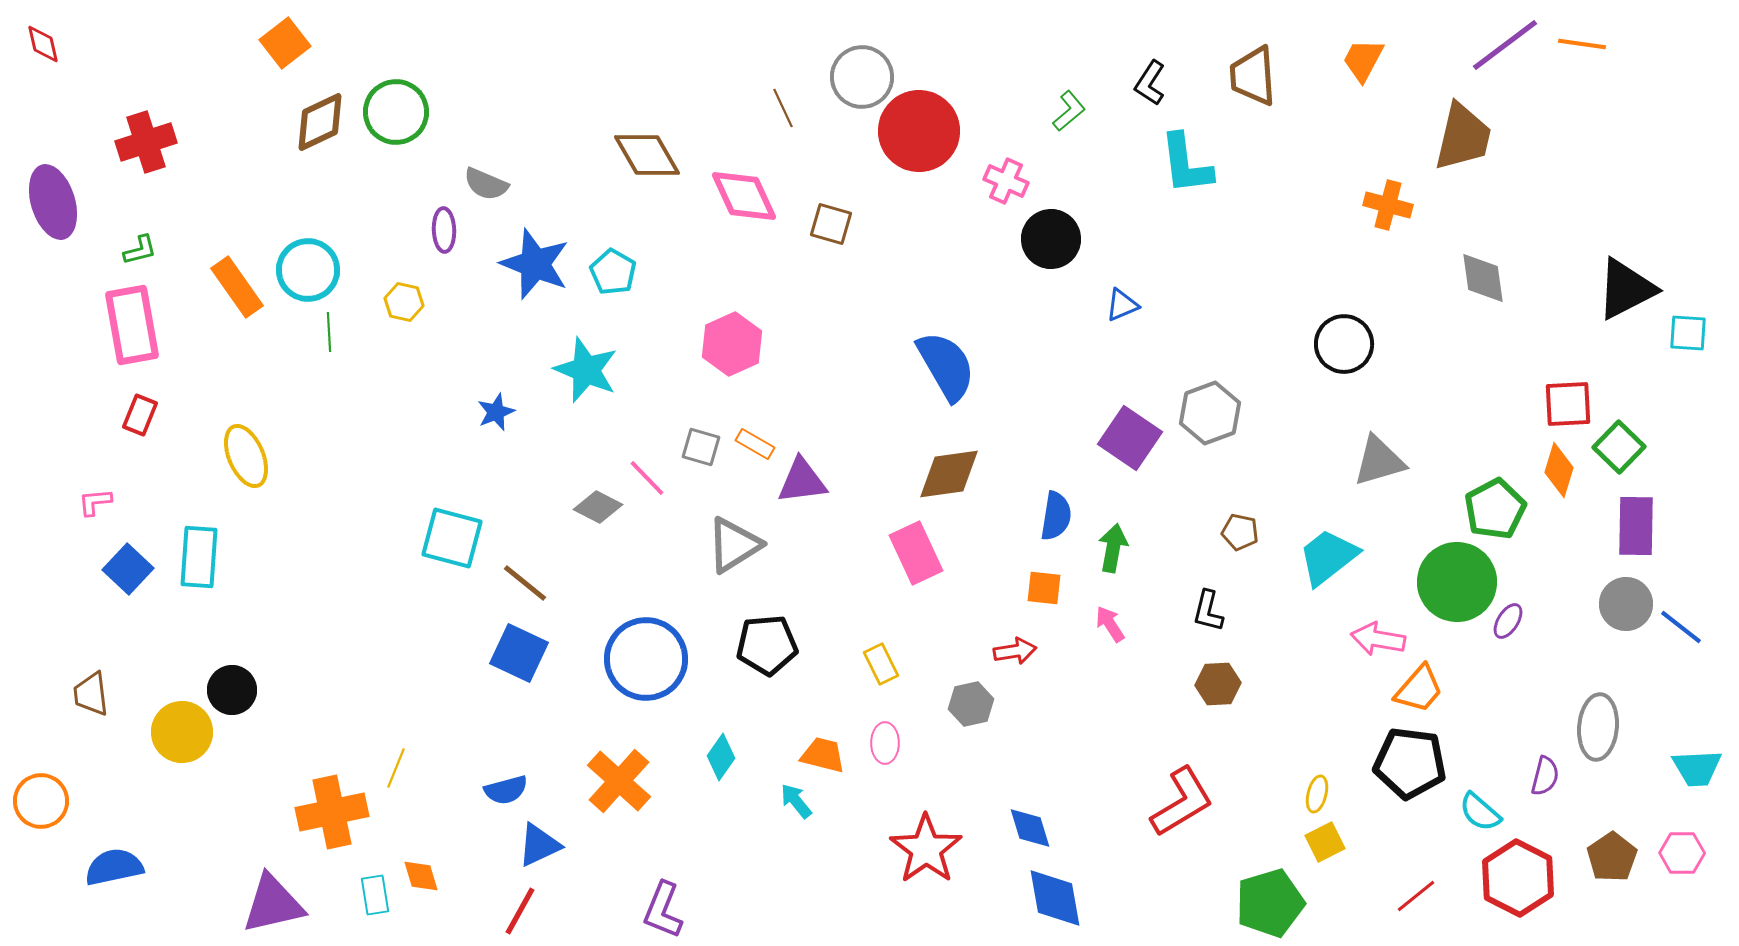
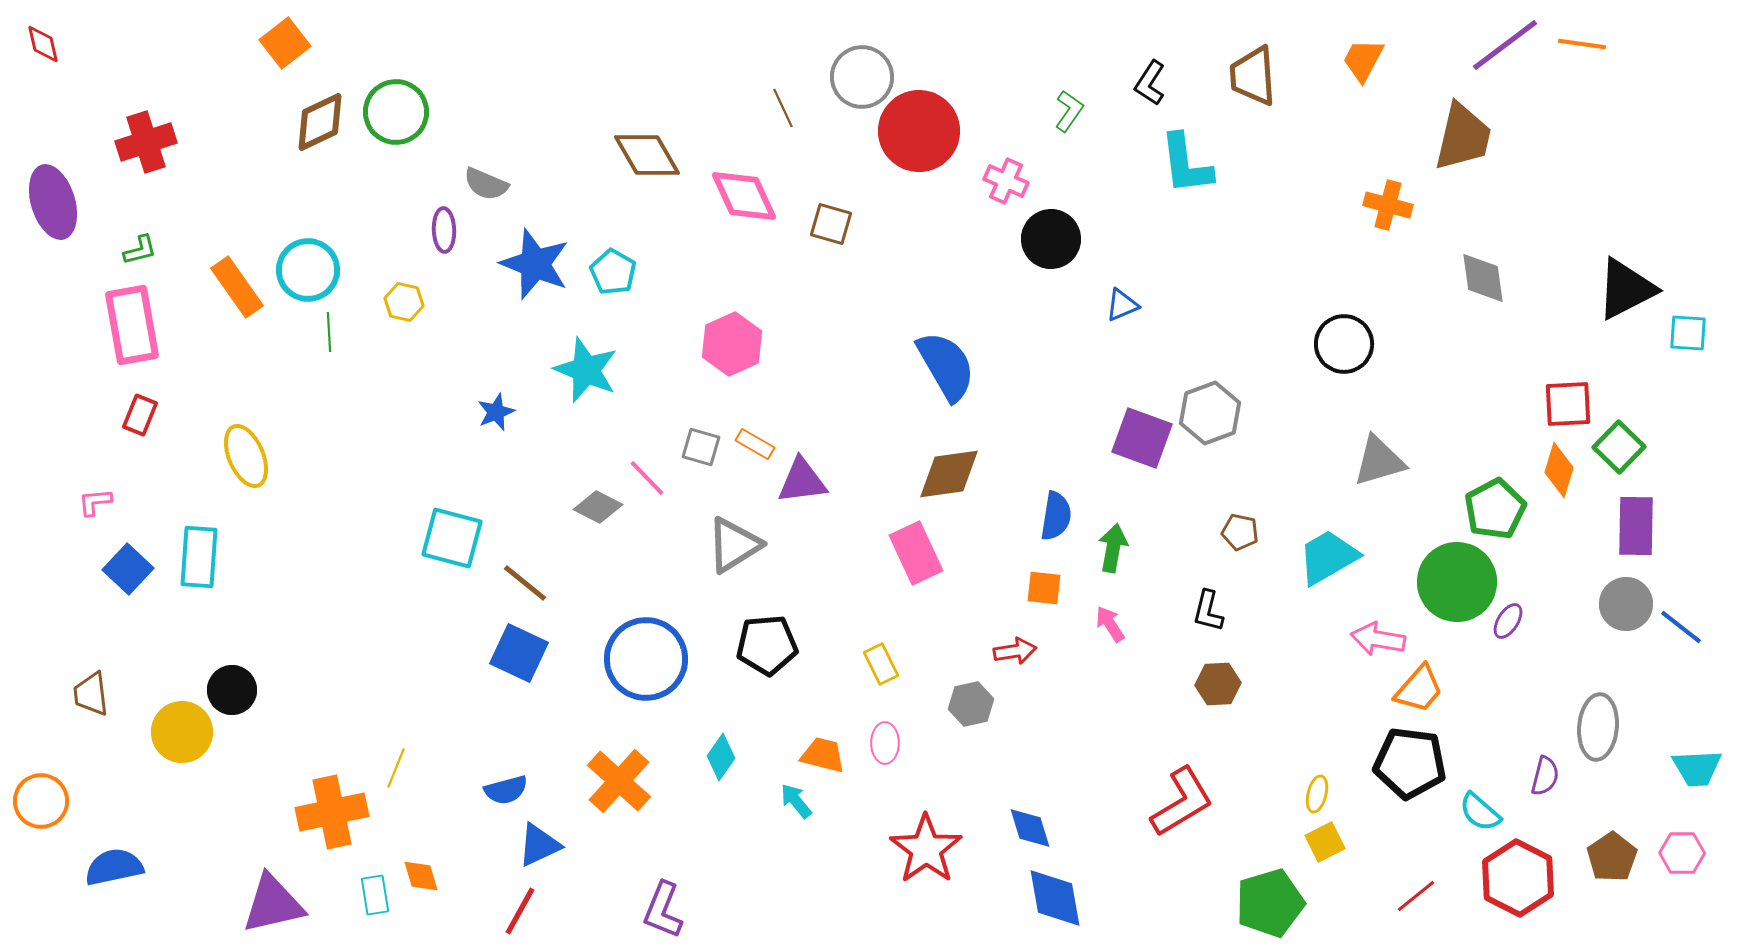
green L-shape at (1069, 111): rotated 15 degrees counterclockwise
purple square at (1130, 438): moved 12 px right; rotated 14 degrees counterclockwise
cyan trapezoid at (1328, 557): rotated 8 degrees clockwise
